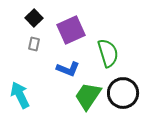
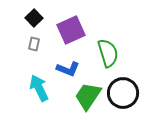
cyan arrow: moved 19 px right, 7 px up
